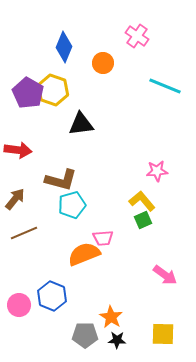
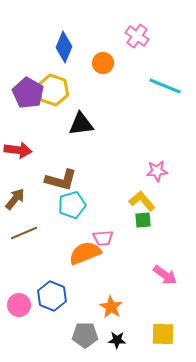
green square: rotated 18 degrees clockwise
orange semicircle: moved 1 px right, 1 px up
orange star: moved 10 px up
